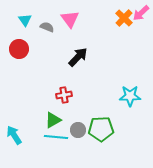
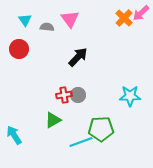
gray semicircle: rotated 16 degrees counterclockwise
gray circle: moved 35 px up
cyan line: moved 25 px right, 5 px down; rotated 25 degrees counterclockwise
